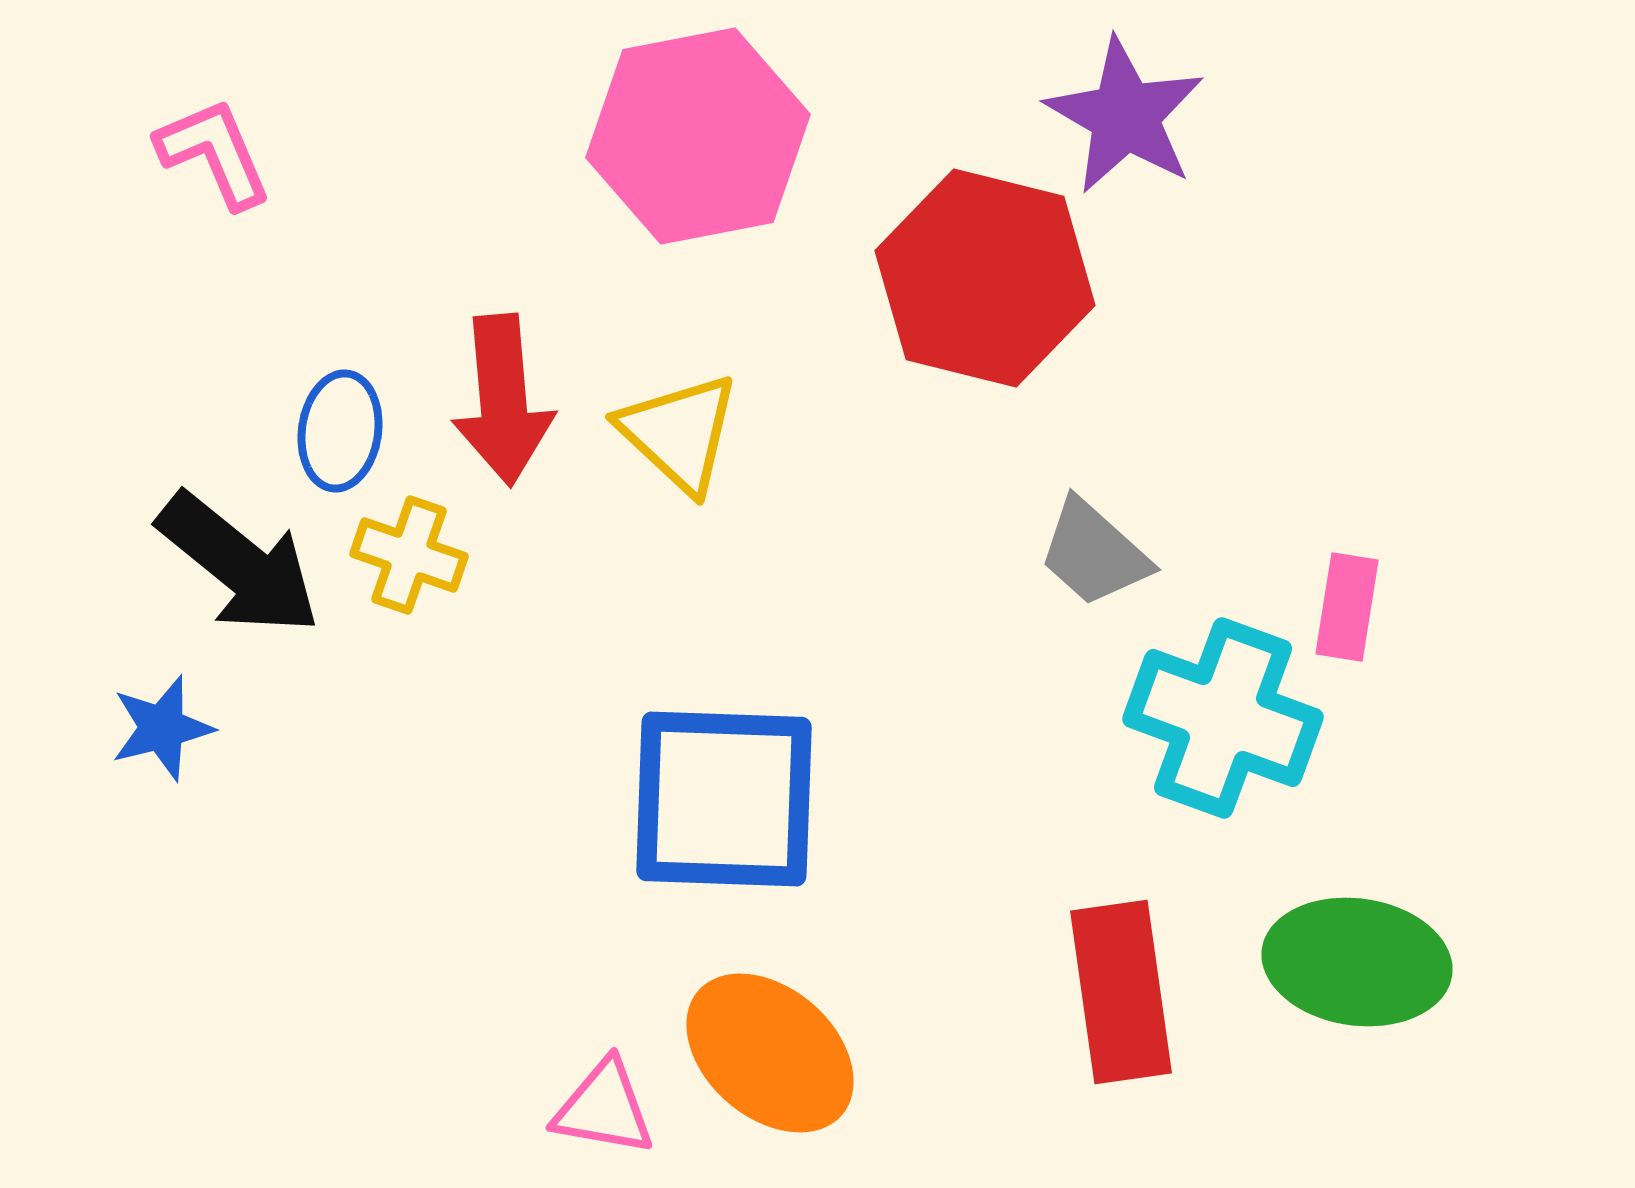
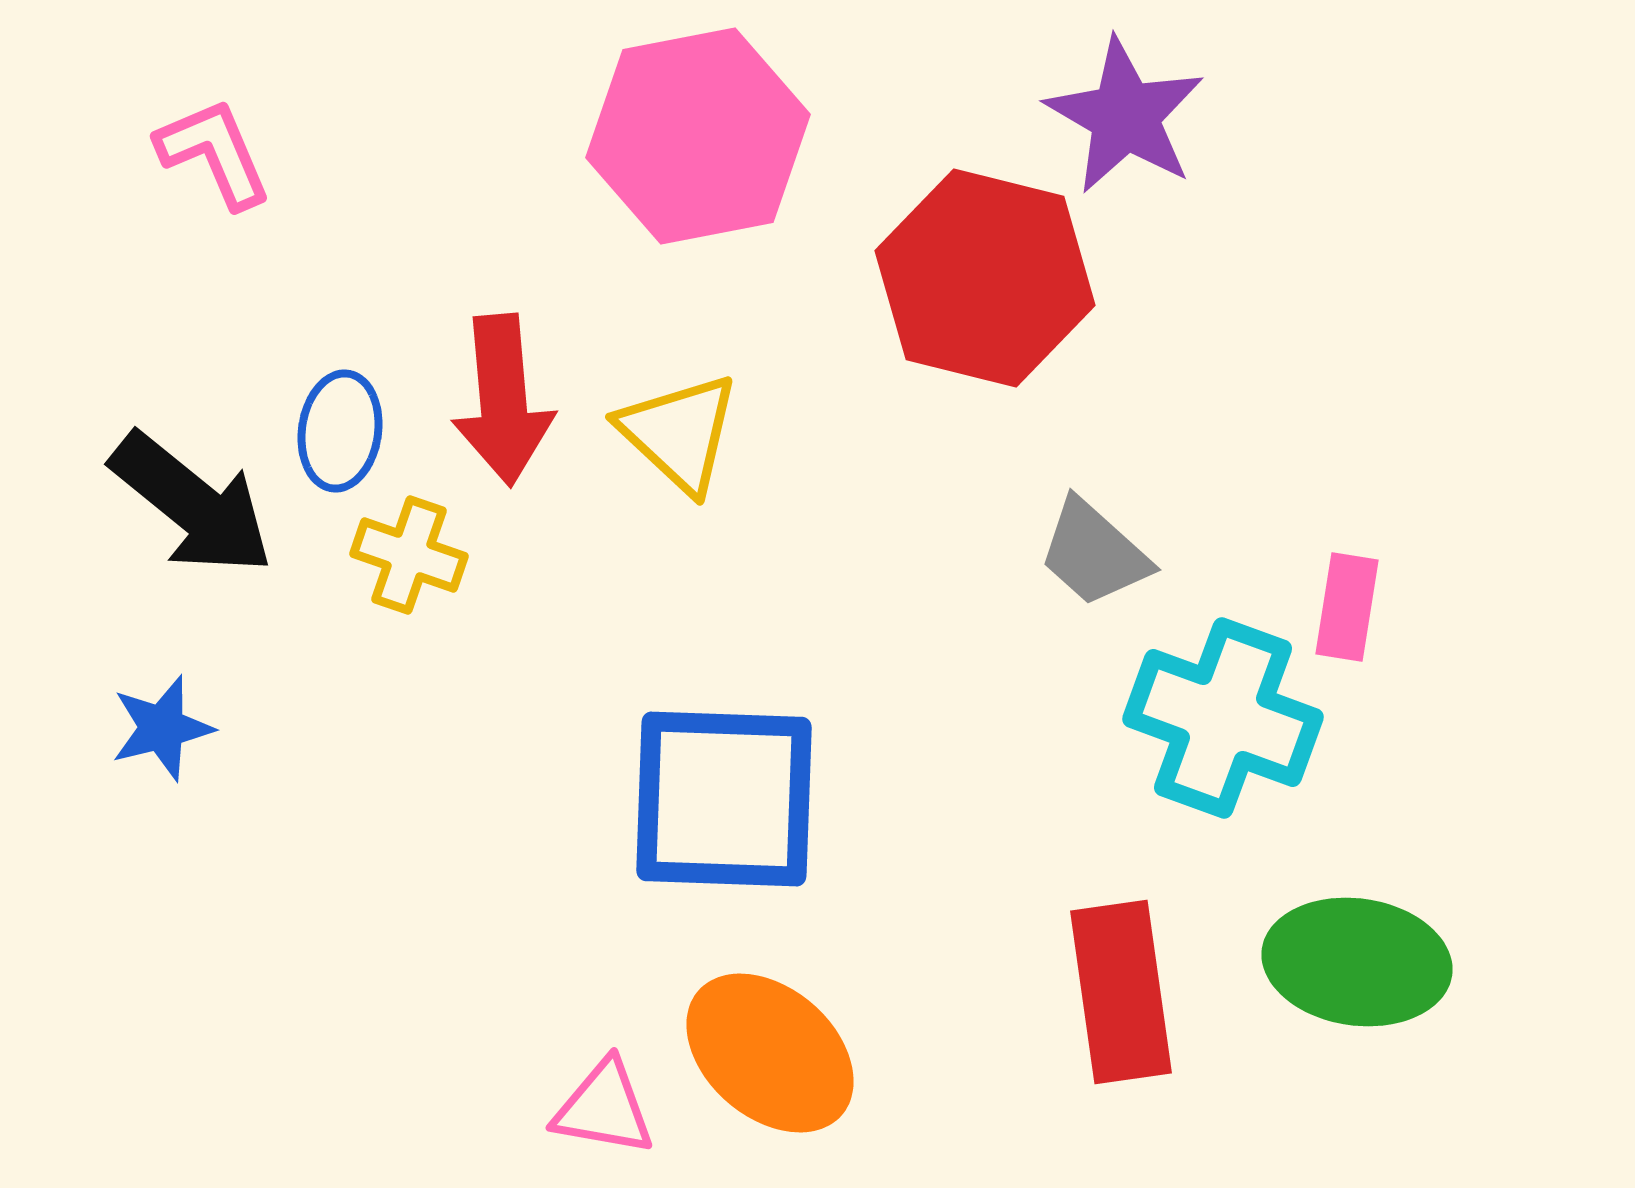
black arrow: moved 47 px left, 60 px up
